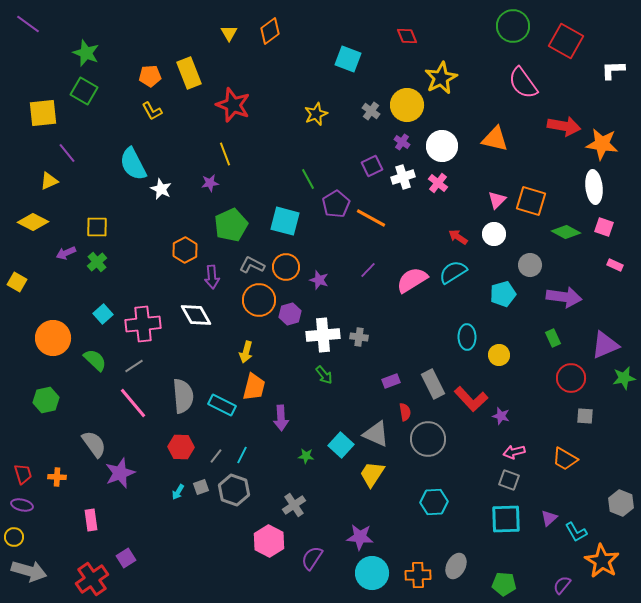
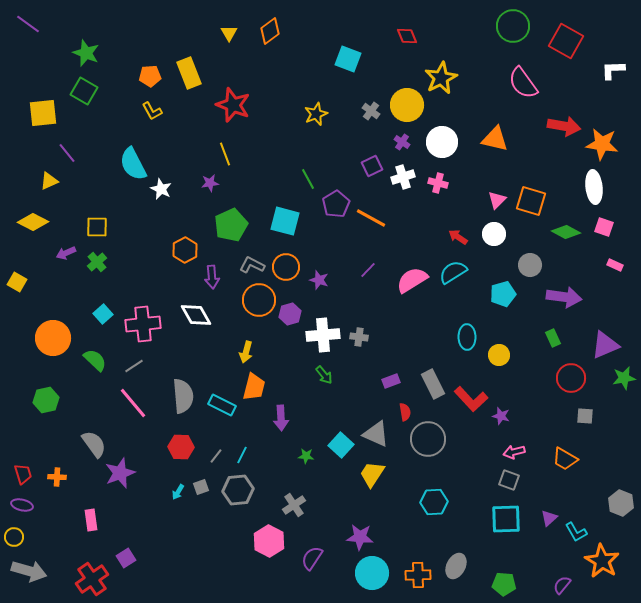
white circle at (442, 146): moved 4 px up
pink cross at (438, 183): rotated 24 degrees counterclockwise
gray hexagon at (234, 490): moved 4 px right; rotated 24 degrees counterclockwise
